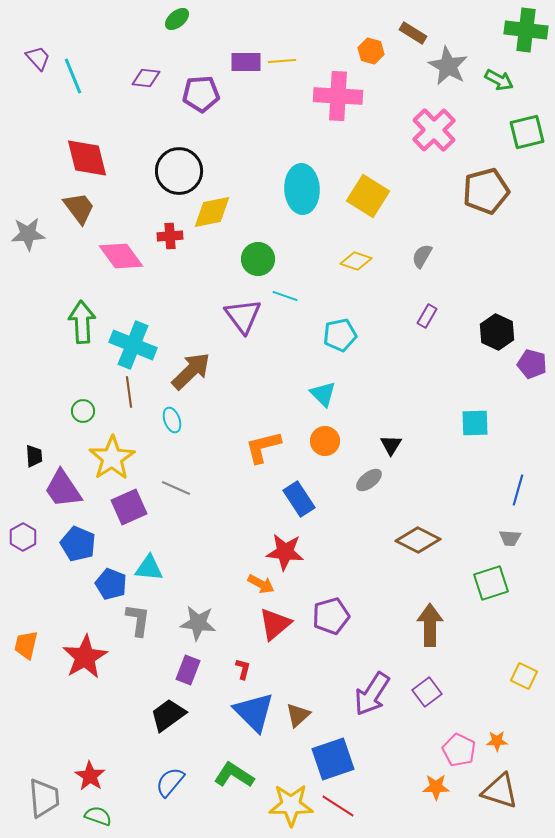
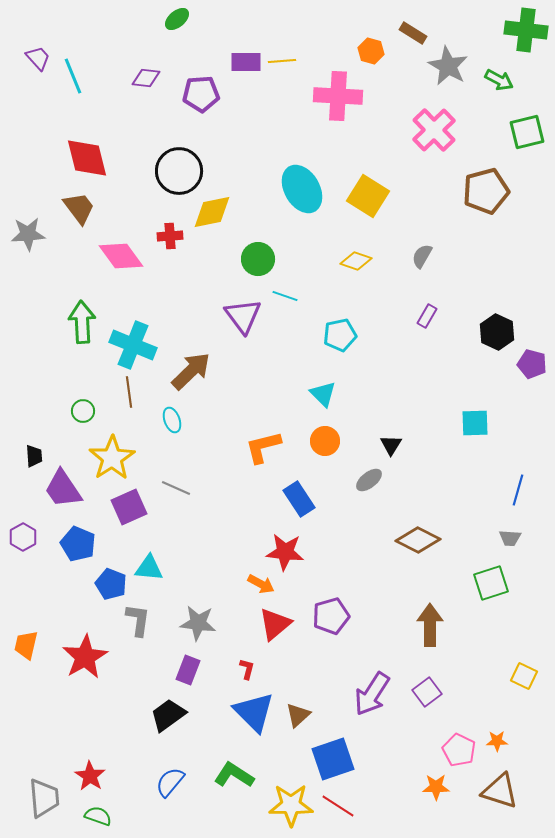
cyan ellipse at (302, 189): rotated 27 degrees counterclockwise
red L-shape at (243, 669): moved 4 px right
